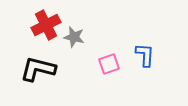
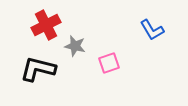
gray star: moved 1 px right, 9 px down
blue L-shape: moved 7 px right, 25 px up; rotated 145 degrees clockwise
pink square: moved 1 px up
